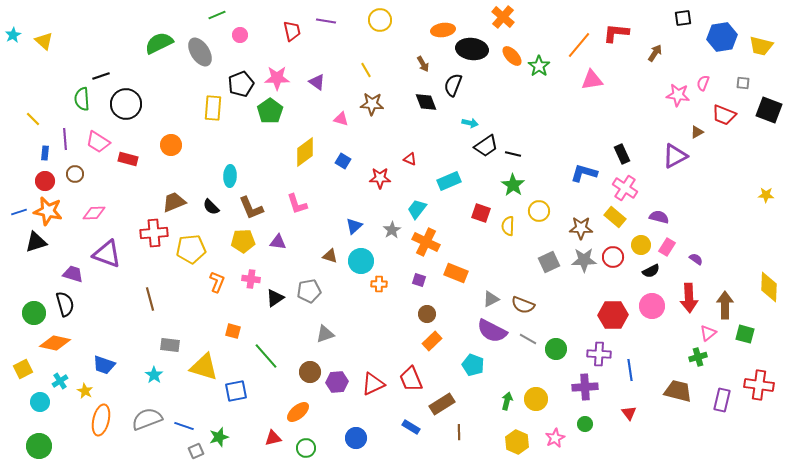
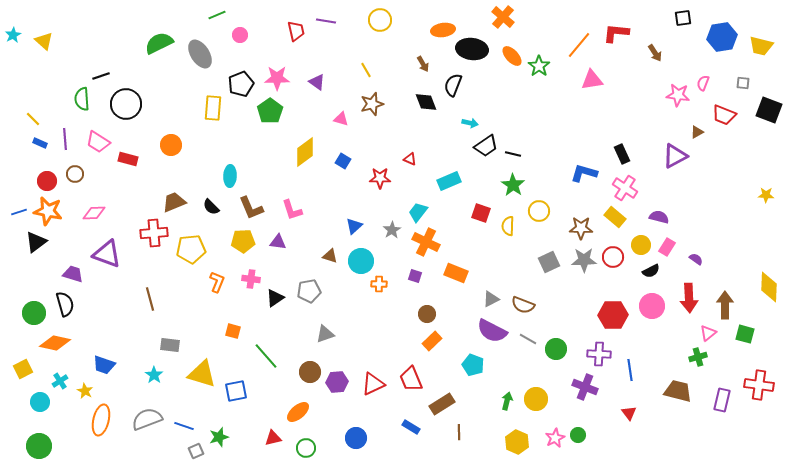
red trapezoid at (292, 31): moved 4 px right
gray ellipse at (200, 52): moved 2 px down
brown arrow at (655, 53): rotated 114 degrees clockwise
brown star at (372, 104): rotated 20 degrees counterclockwise
blue rectangle at (45, 153): moved 5 px left, 10 px up; rotated 72 degrees counterclockwise
red circle at (45, 181): moved 2 px right
pink L-shape at (297, 204): moved 5 px left, 6 px down
cyan trapezoid at (417, 209): moved 1 px right, 3 px down
black triangle at (36, 242): rotated 20 degrees counterclockwise
purple square at (419, 280): moved 4 px left, 4 px up
yellow triangle at (204, 367): moved 2 px left, 7 px down
purple cross at (585, 387): rotated 25 degrees clockwise
green circle at (585, 424): moved 7 px left, 11 px down
